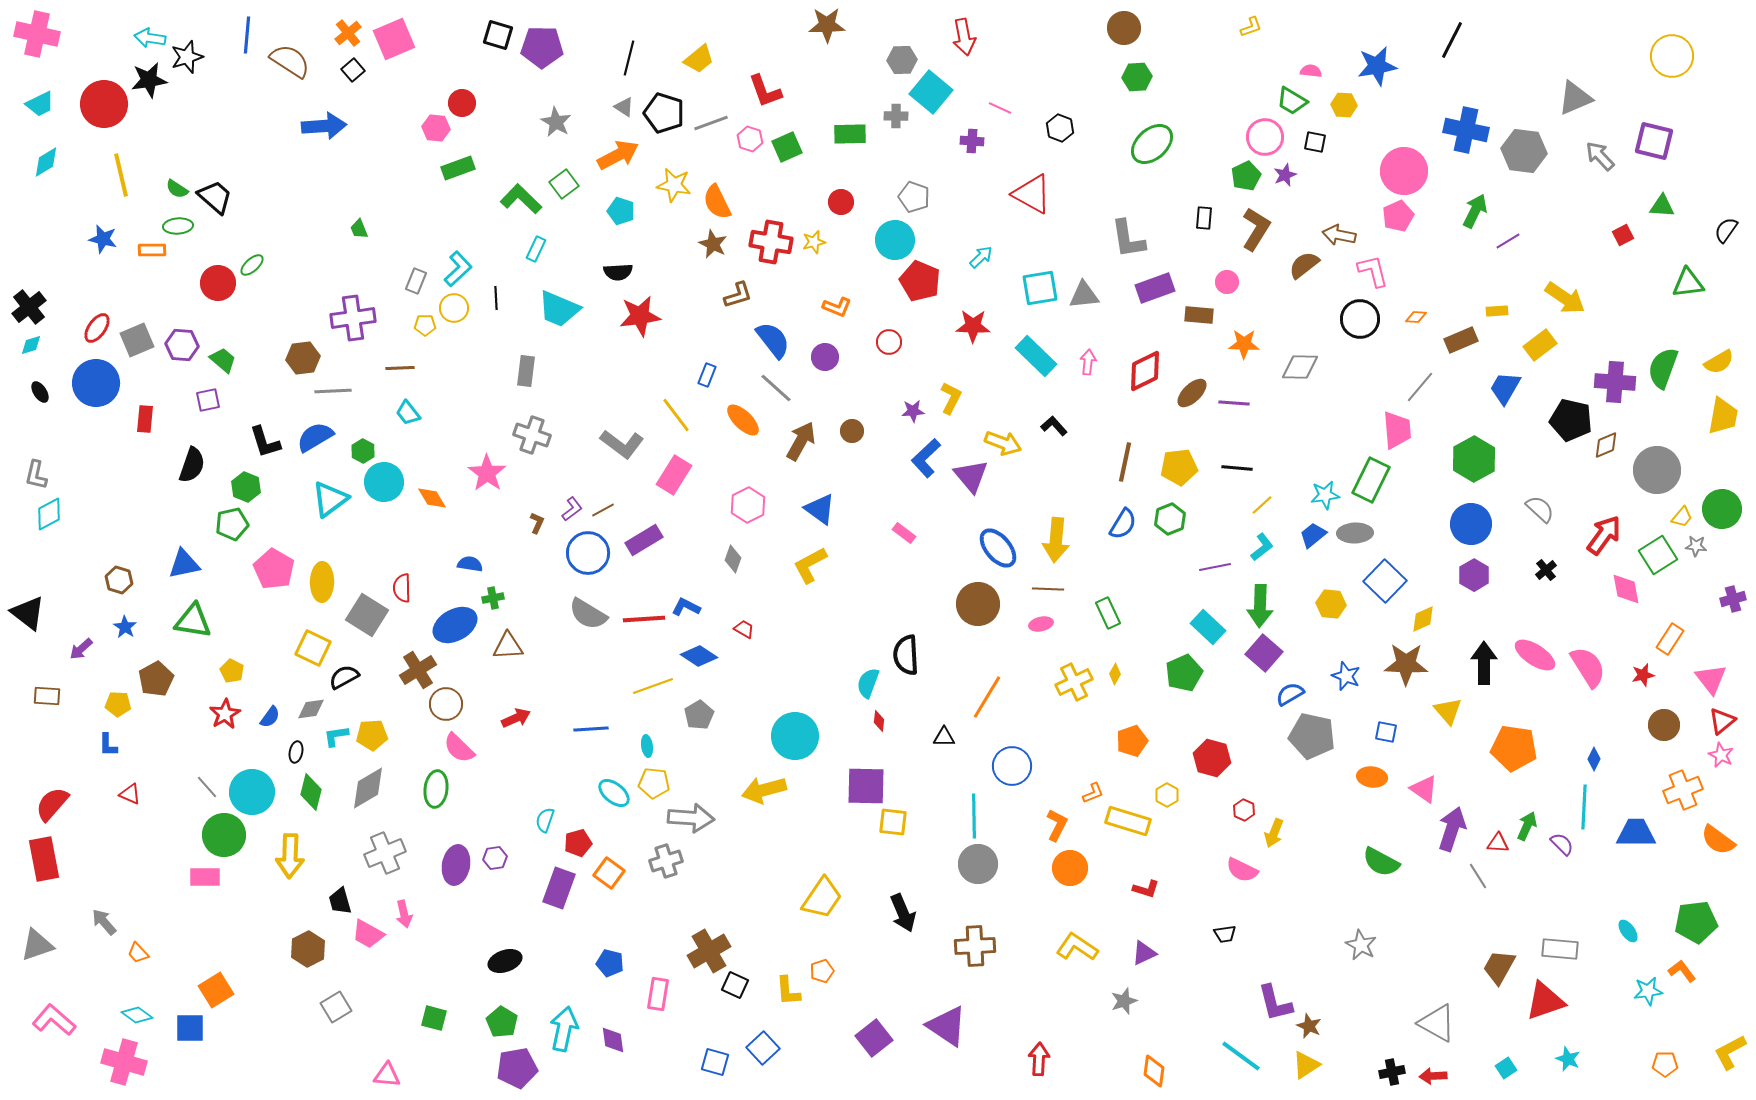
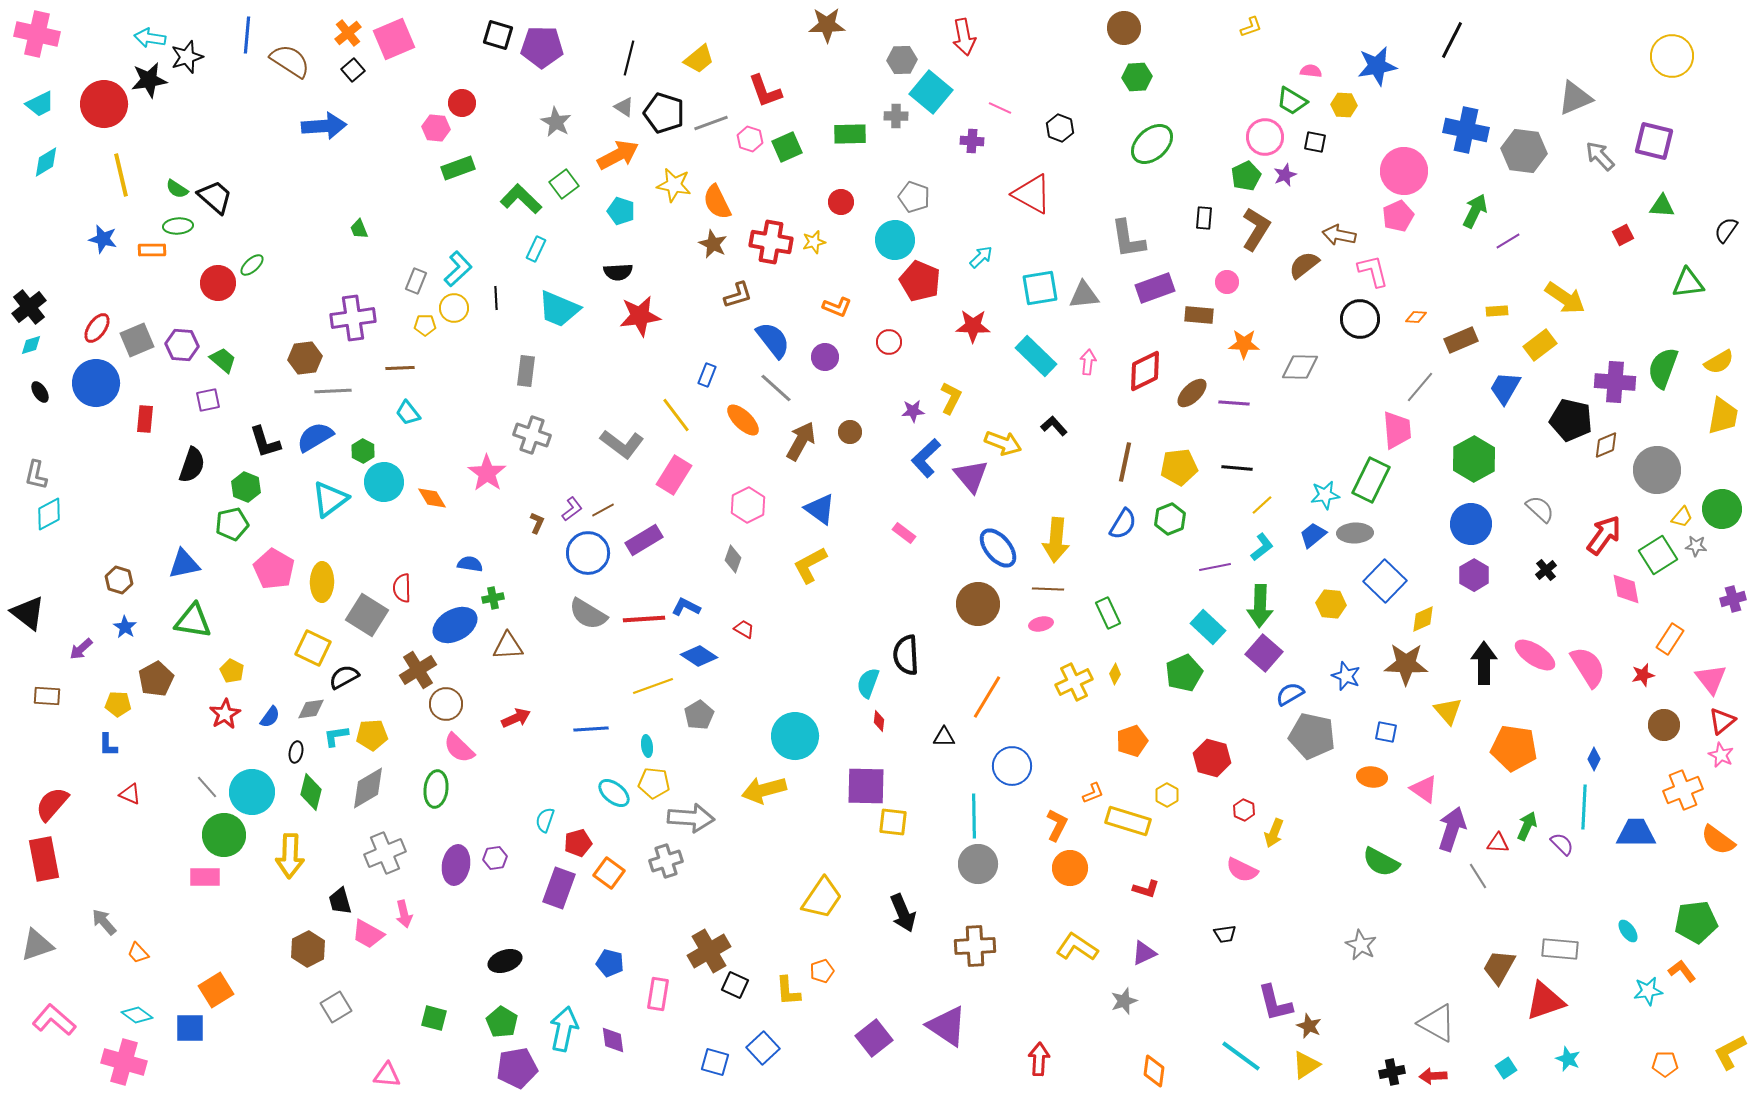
brown hexagon at (303, 358): moved 2 px right
brown circle at (852, 431): moved 2 px left, 1 px down
